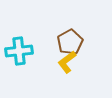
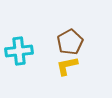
yellow L-shape: moved 4 px down; rotated 25 degrees clockwise
